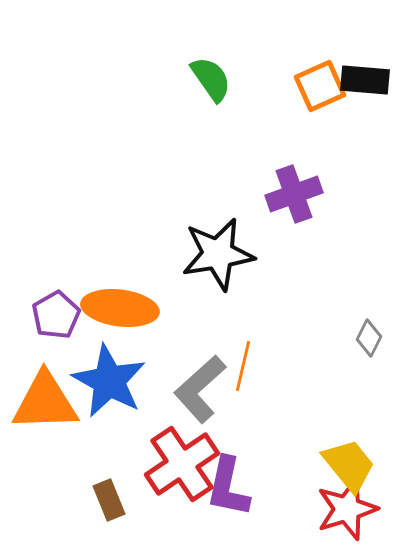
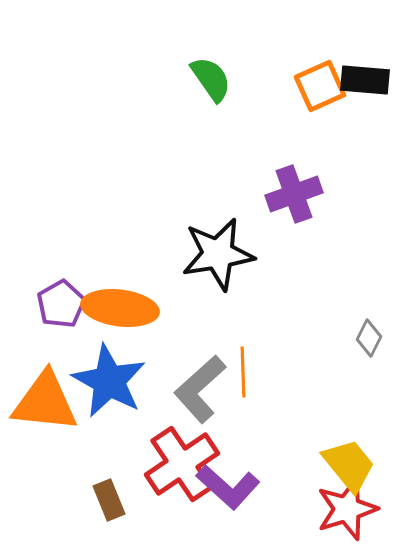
purple pentagon: moved 5 px right, 11 px up
orange line: moved 6 px down; rotated 15 degrees counterclockwise
orange triangle: rotated 8 degrees clockwise
purple L-shape: rotated 60 degrees counterclockwise
